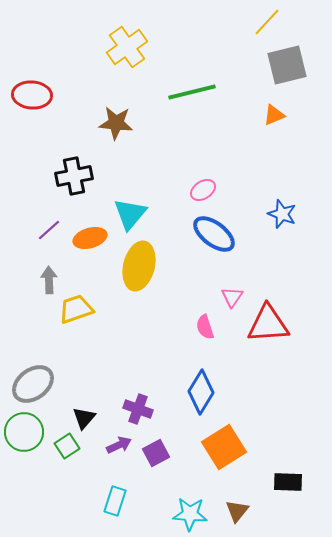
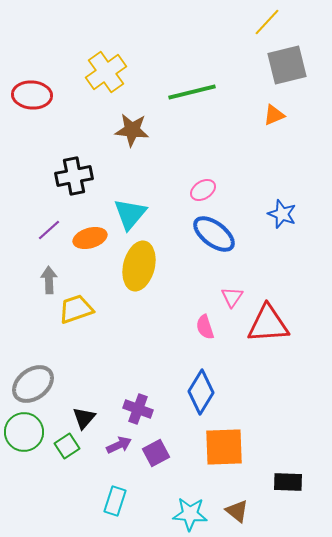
yellow cross: moved 21 px left, 25 px down
brown star: moved 16 px right, 7 px down
orange square: rotated 30 degrees clockwise
brown triangle: rotated 30 degrees counterclockwise
